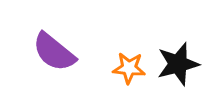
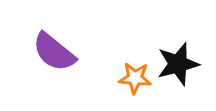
orange star: moved 6 px right, 10 px down
